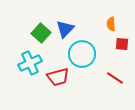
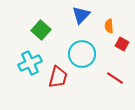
orange semicircle: moved 2 px left, 2 px down
blue triangle: moved 16 px right, 14 px up
green square: moved 3 px up
red square: rotated 24 degrees clockwise
red trapezoid: rotated 60 degrees counterclockwise
